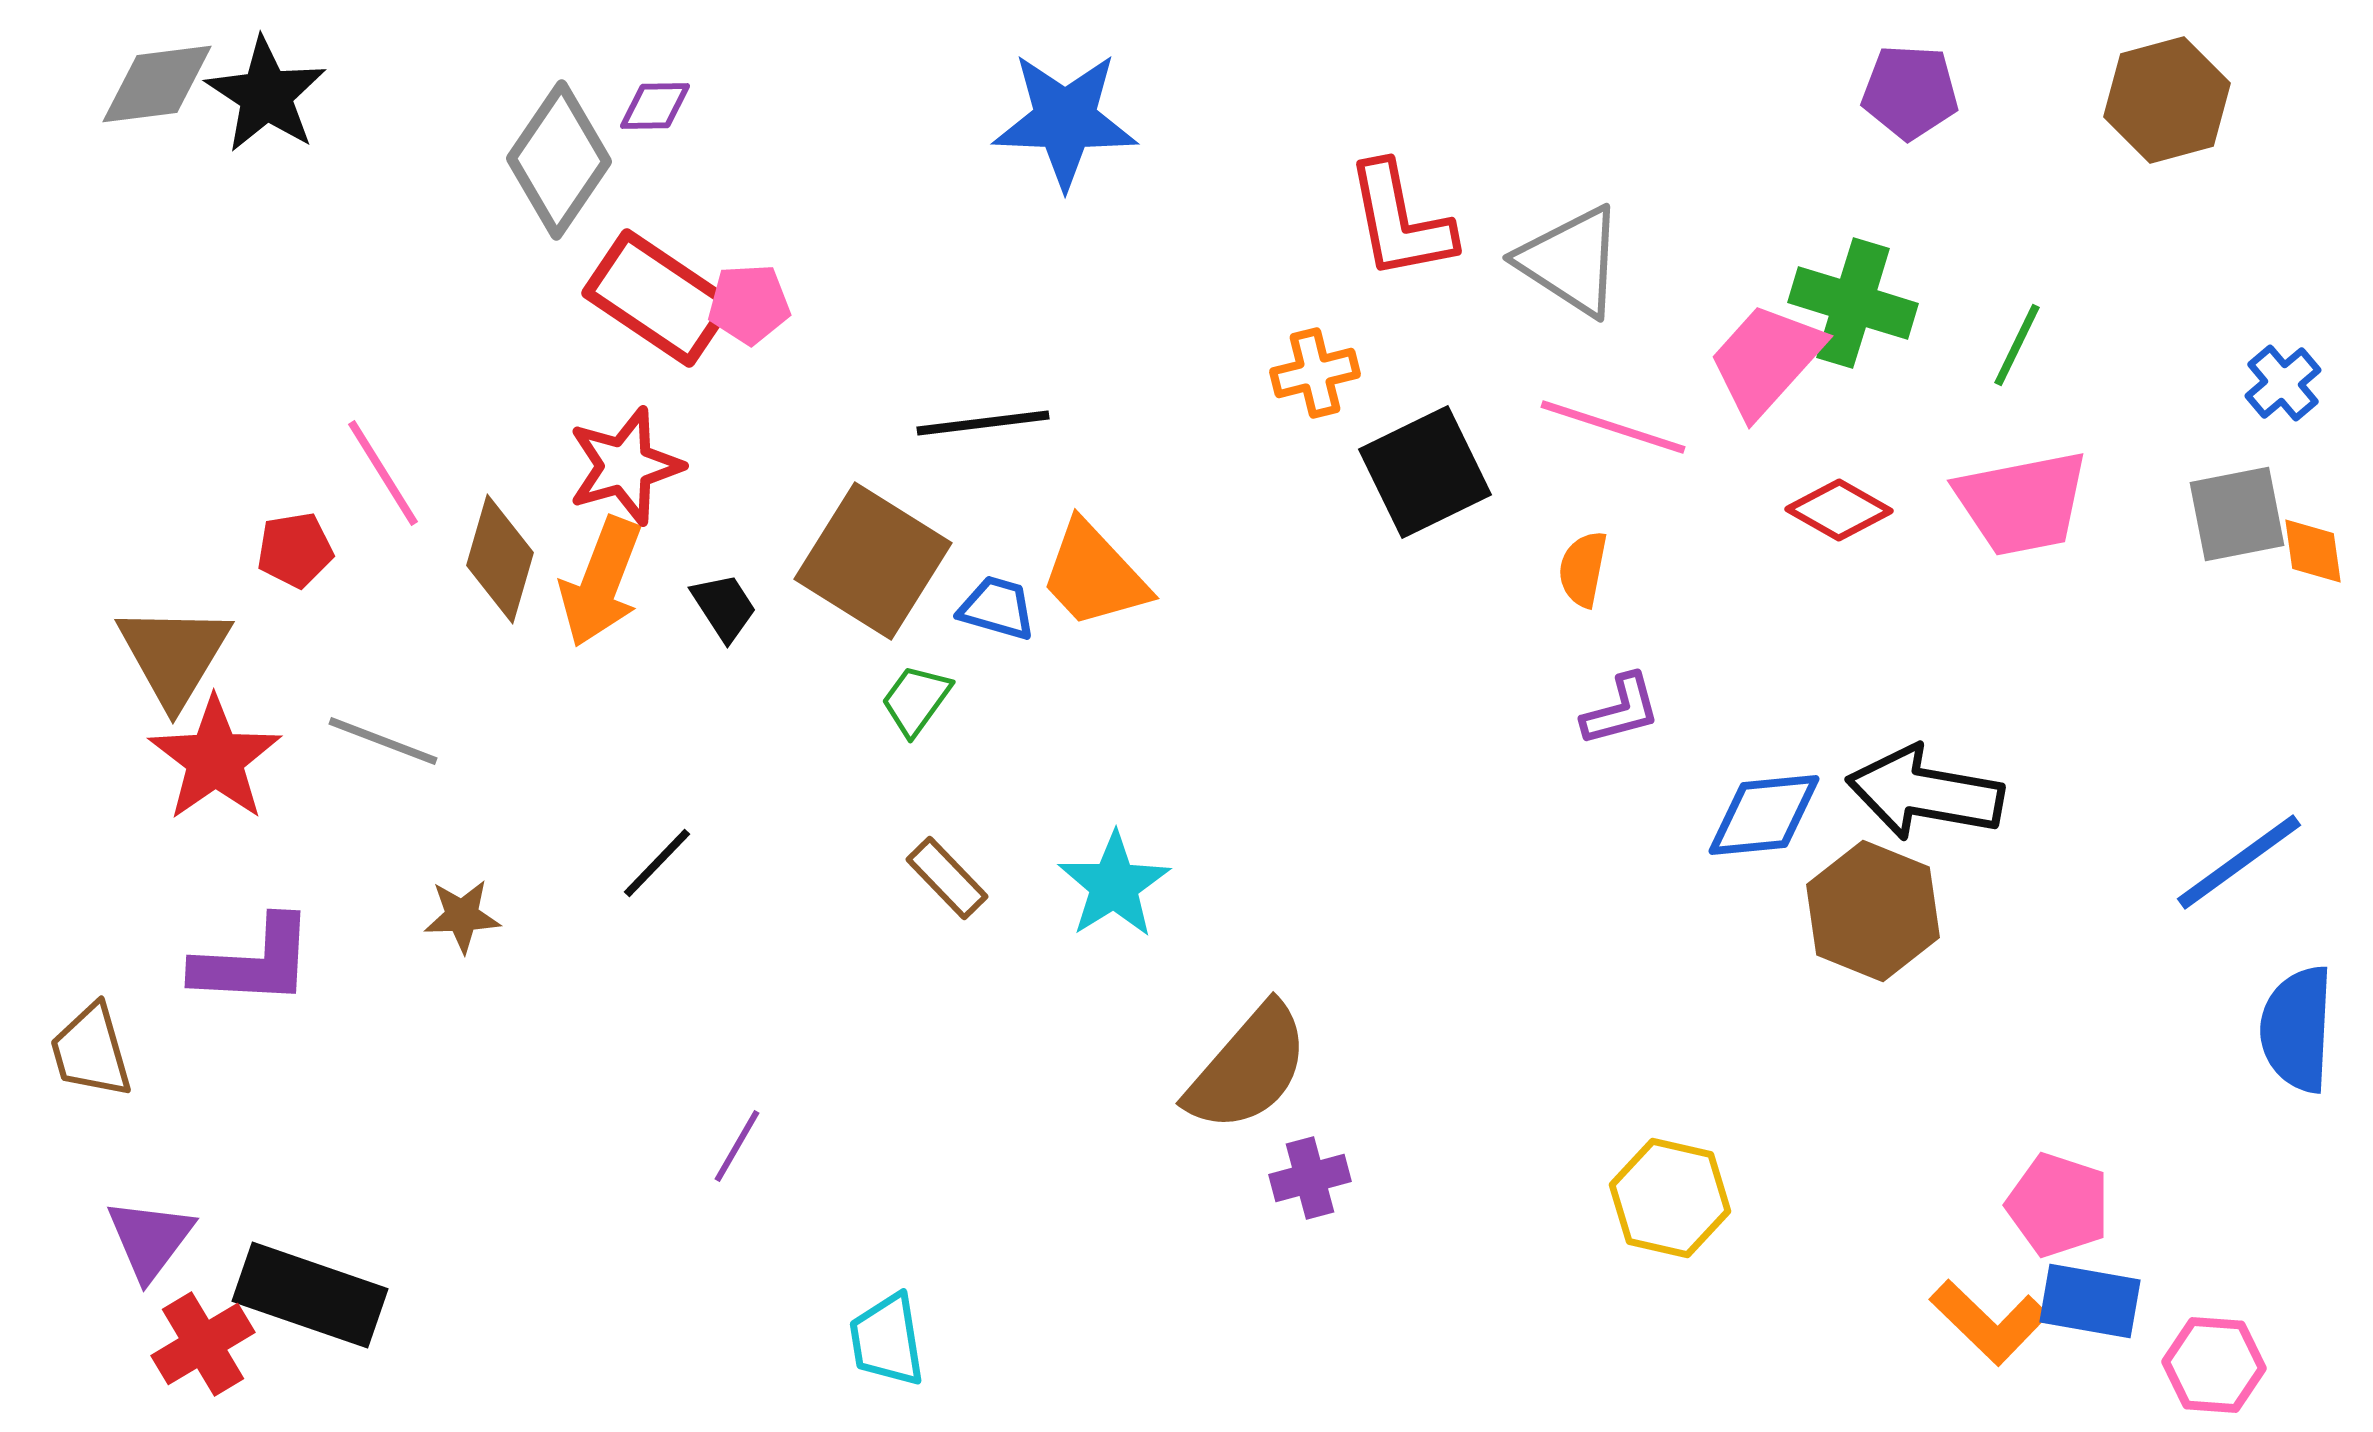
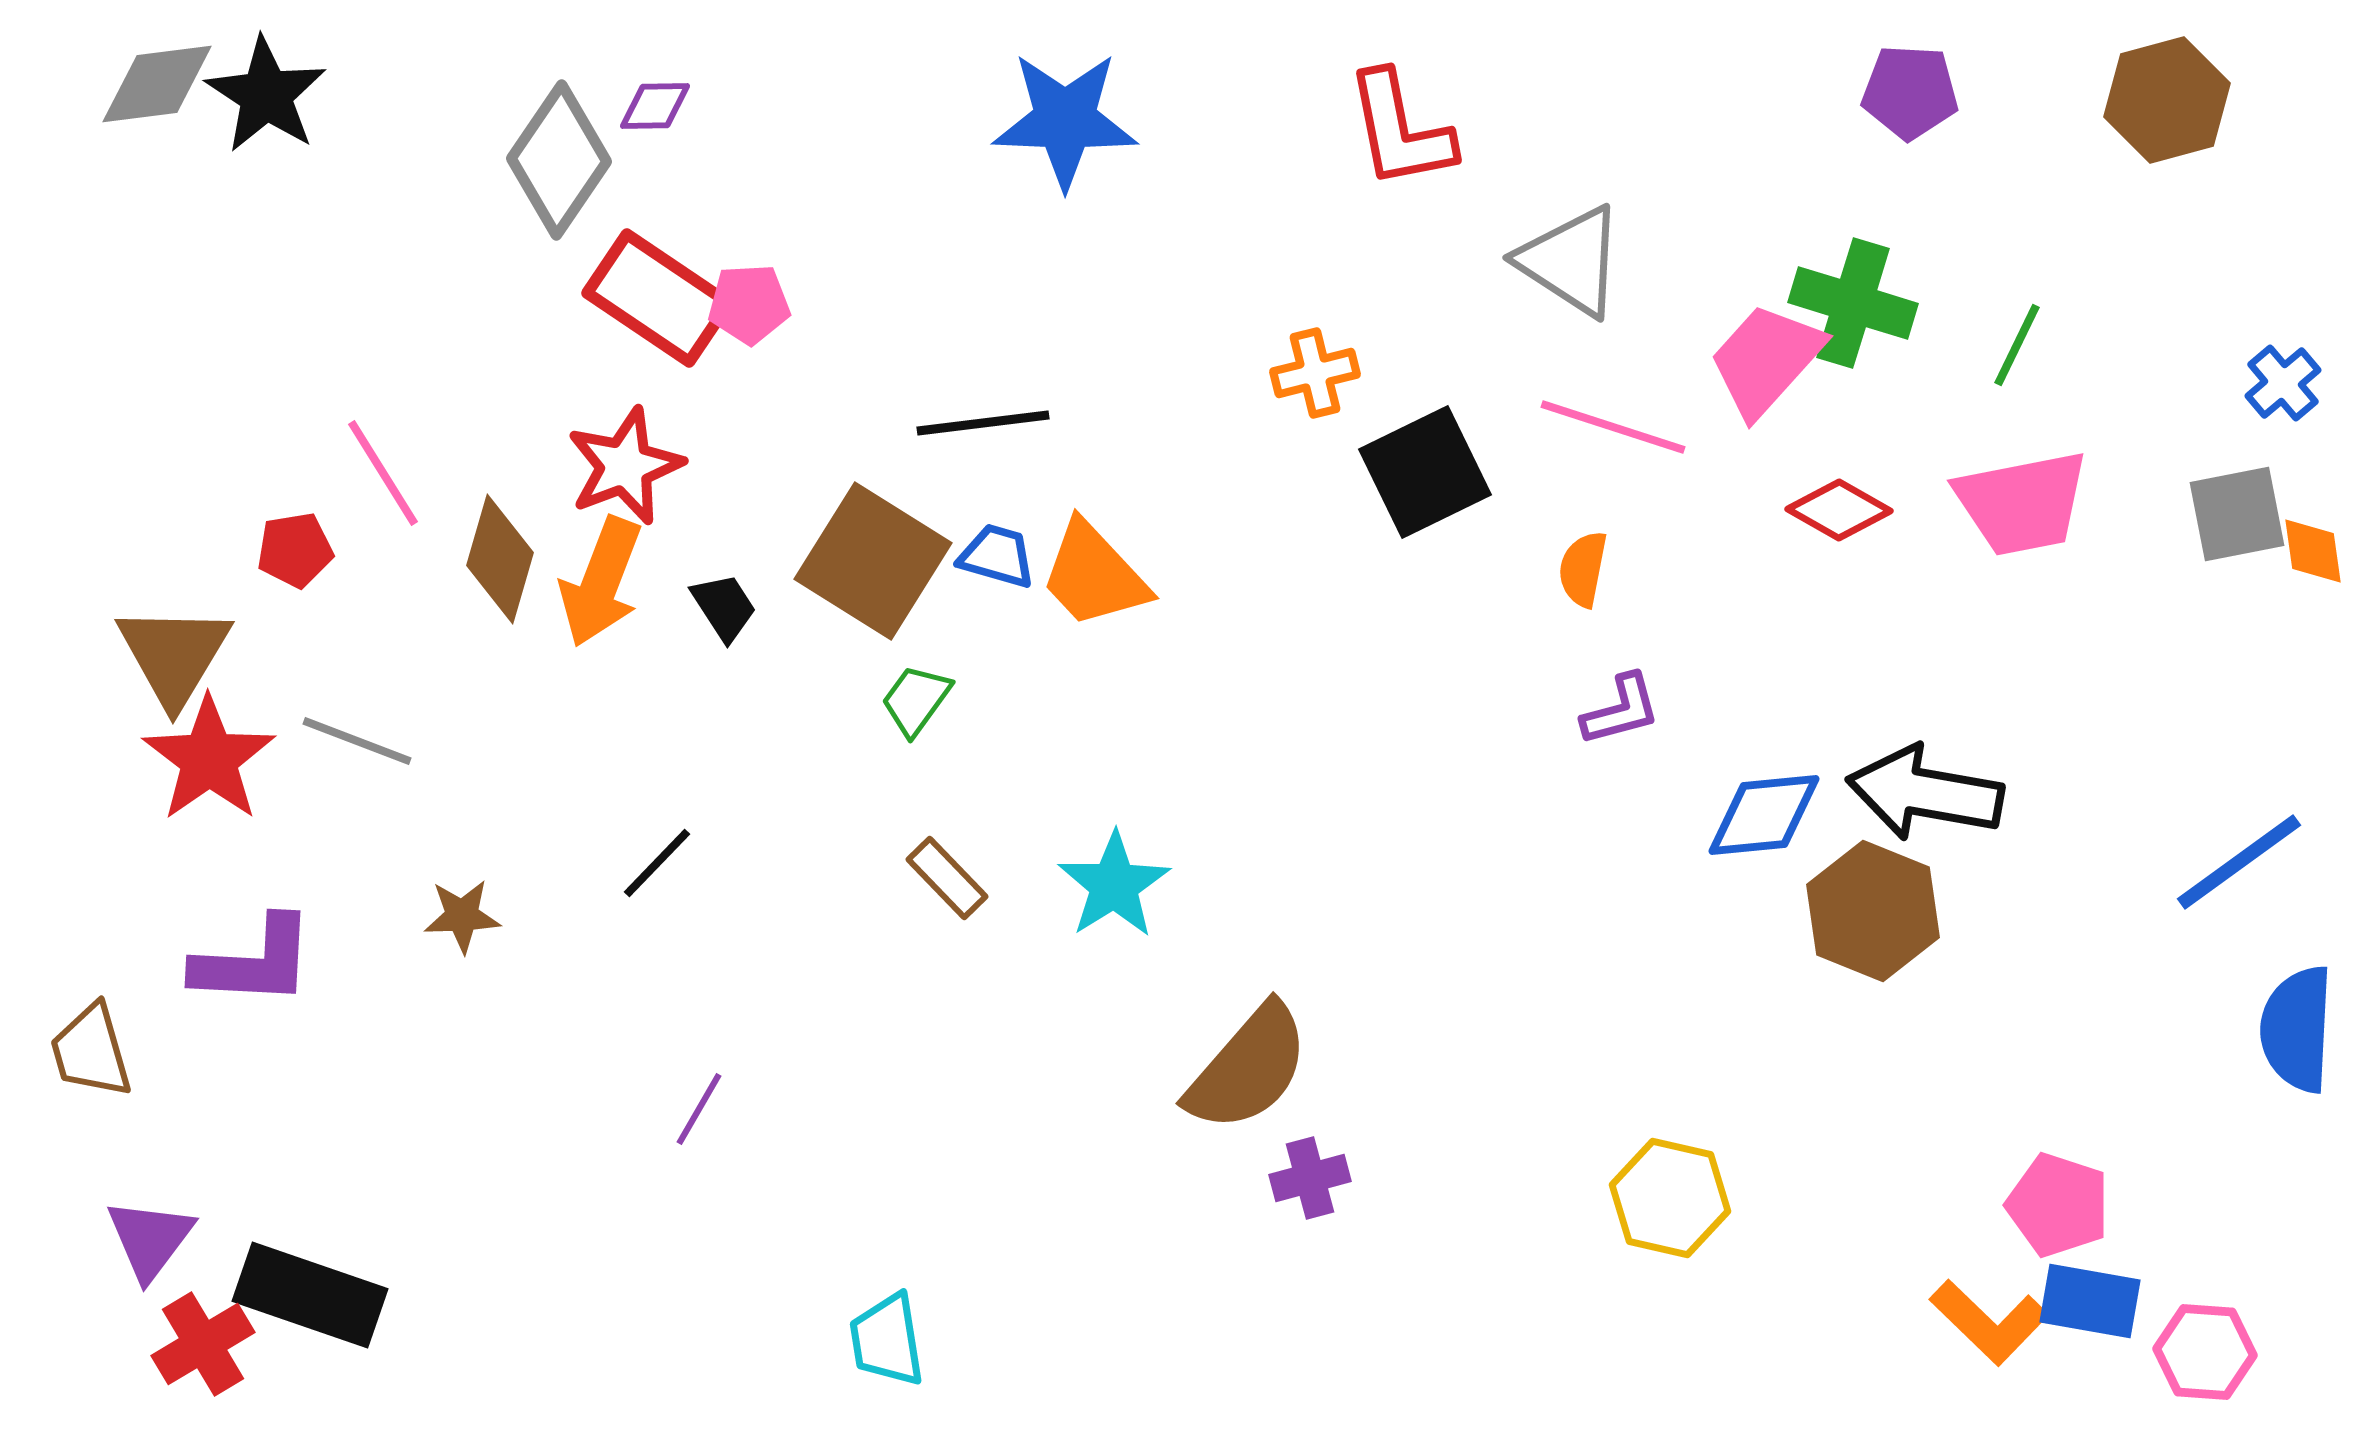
red L-shape at (1400, 221): moved 91 px up
red star at (625, 466): rotated 5 degrees counterclockwise
blue trapezoid at (997, 608): moved 52 px up
gray line at (383, 741): moved 26 px left
red star at (215, 759): moved 6 px left
purple line at (737, 1146): moved 38 px left, 37 px up
pink hexagon at (2214, 1365): moved 9 px left, 13 px up
